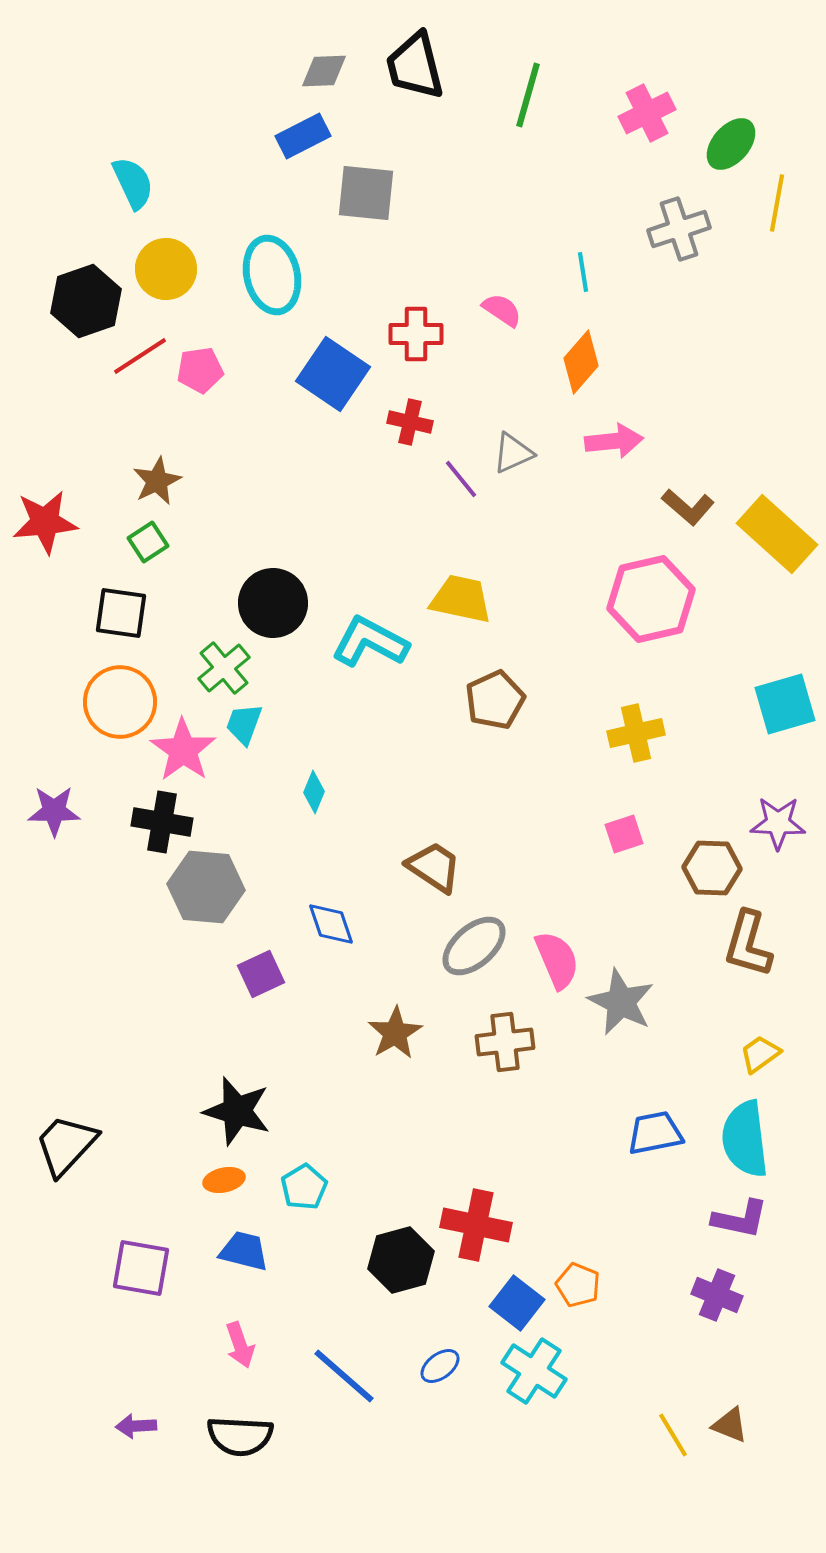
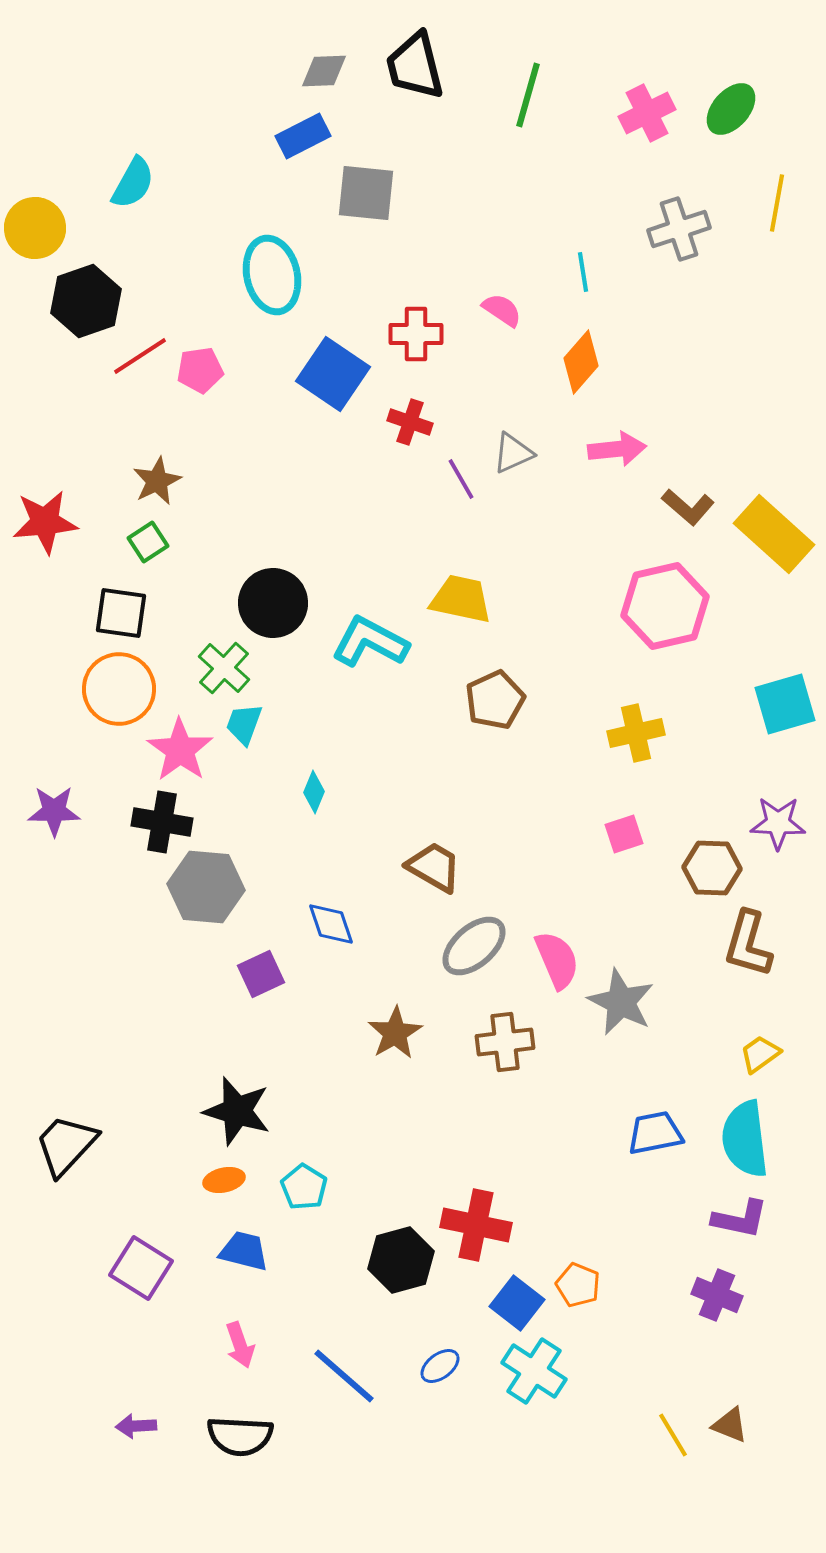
green ellipse at (731, 144): moved 35 px up
cyan semicircle at (133, 183): rotated 54 degrees clockwise
yellow circle at (166, 269): moved 131 px left, 41 px up
red cross at (410, 422): rotated 6 degrees clockwise
pink arrow at (614, 441): moved 3 px right, 8 px down
purple line at (461, 479): rotated 9 degrees clockwise
yellow rectangle at (777, 534): moved 3 px left
pink hexagon at (651, 599): moved 14 px right, 7 px down
green cross at (224, 668): rotated 8 degrees counterclockwise
orange circle at (120, 702): moved 1 px left, 13 px up
pink star at (183, 750): moved 3 px left
brown trapezoid at (434, 867): rotated 4 degrees counterclockwise
cyan pentagon at (304, 1187): rotated 9 degrees counterclockwise
purple square at (141, 1268): rotated 22 degrees clockwise
